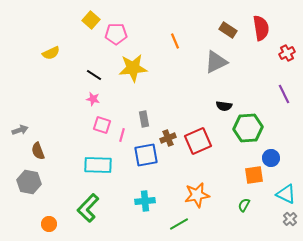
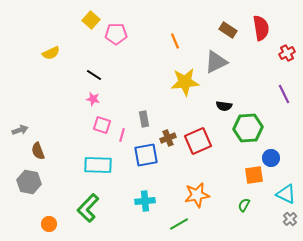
yellow star: moved 52 px right, 14 px down
